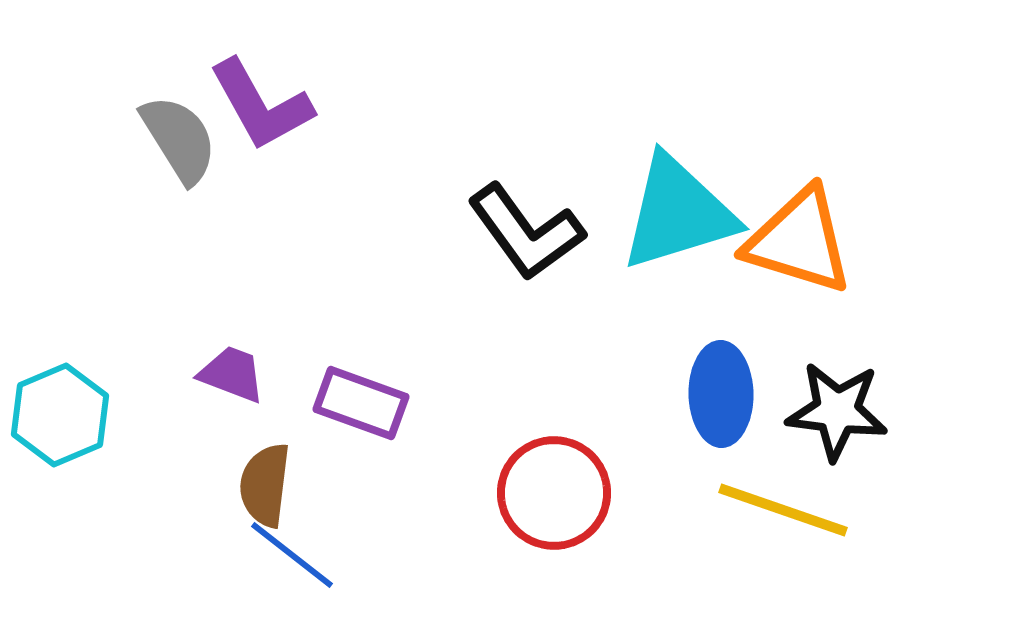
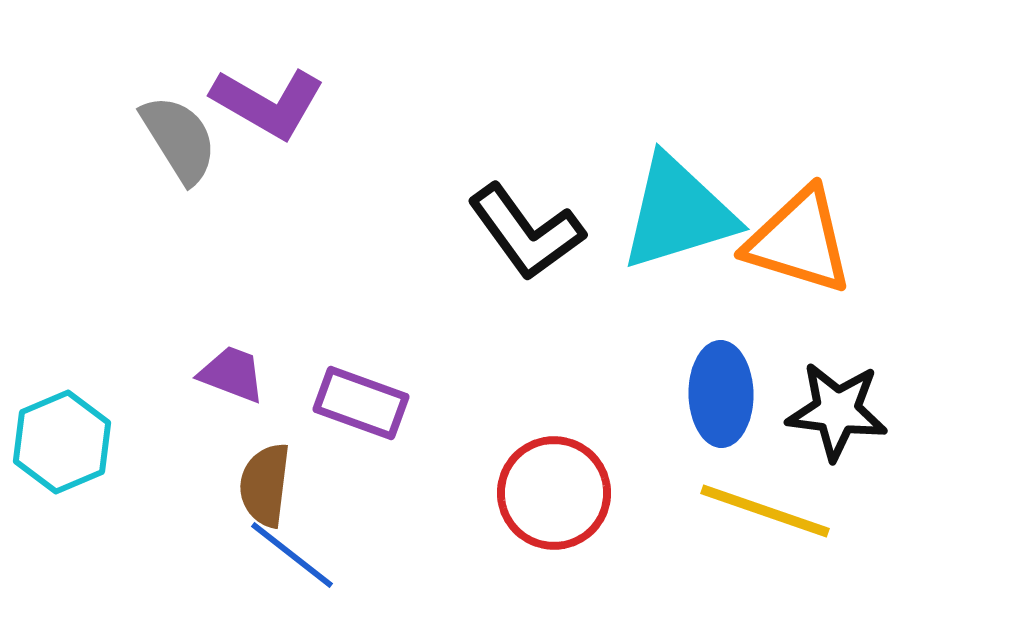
purple L-shape: moved 7 px right, 2 px up; rotated 31 degrees counterclockwise
cyan hexagon: moved 2 px right, 27 px down
yellow line: moved 18 px left, 1 px down
